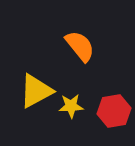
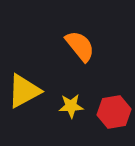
yellow triangle: moved 12 px left
red hexagon: moved 1 px down
